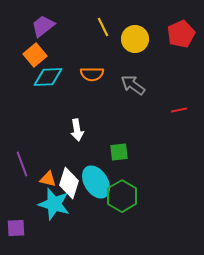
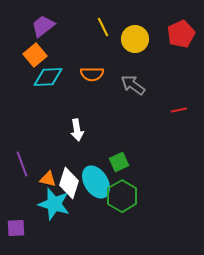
green square: moved 10 px down; rotated 18 degrees counterclockwise
